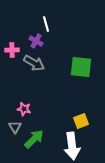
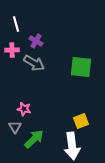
white line: moved 30 px left
